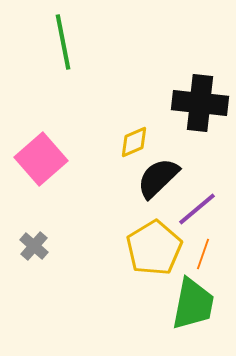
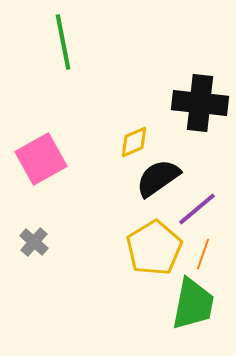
pink square: rotated 12 degrees clockwise
black semicircle: rotated 9 degrees clockwise
gray cross: moved 4 px up
